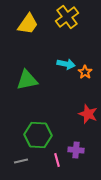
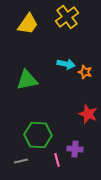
orange star: rotated 16 degrees counterclockwise
purple cross: moved 1 px left, 1 px up
